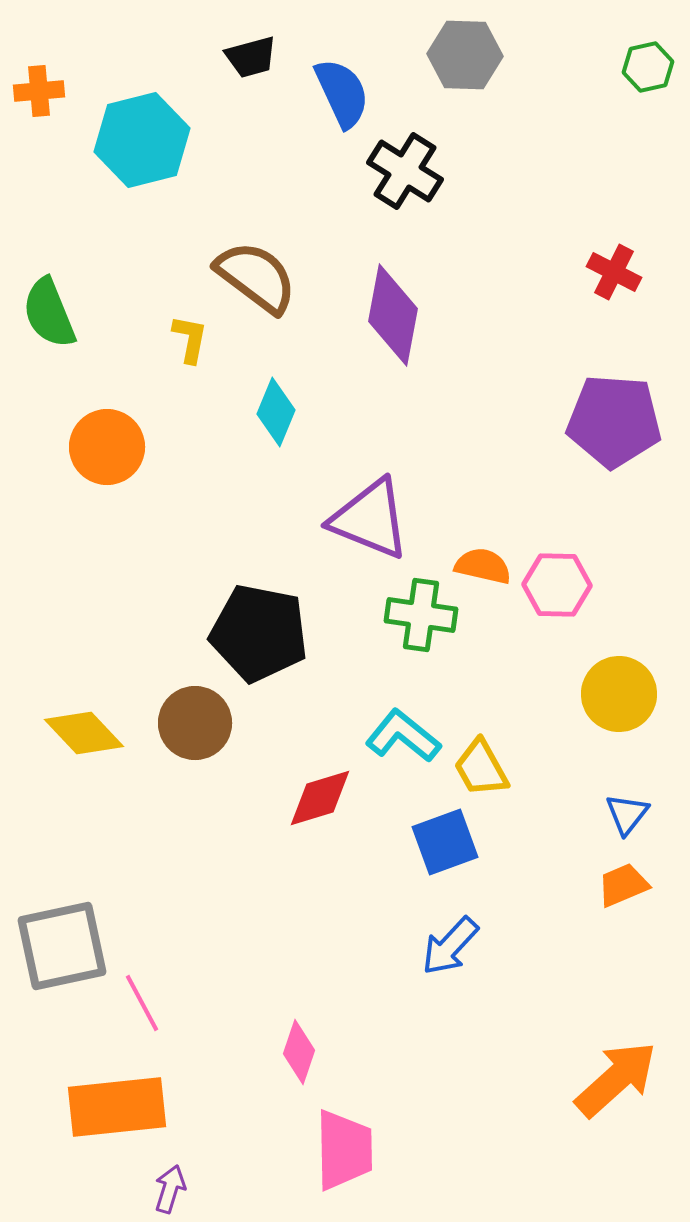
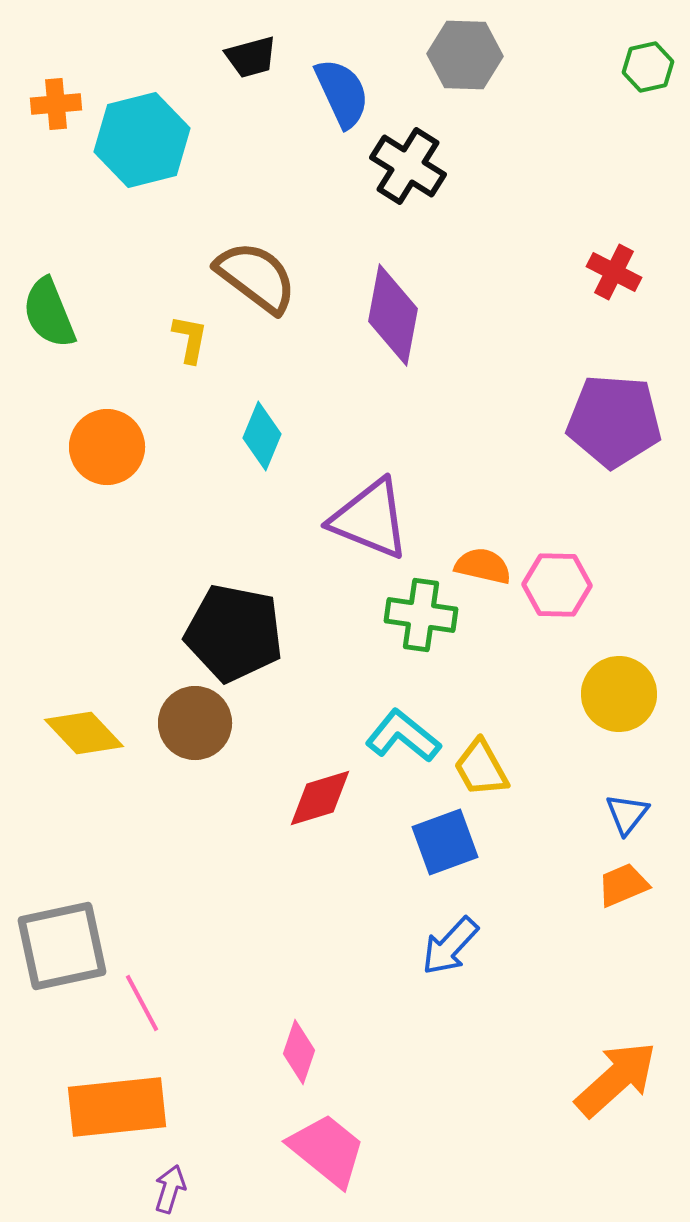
orange cross: moved 17 px right, 13 px down
black cross: moved 3 px right, 5 px up
cyan diamond: moved 14 px left, 24 px down
black pentagon: moved 25 px left
pink trapezoid: moved 17 px left; rotated 50 degrees counterclockwise
